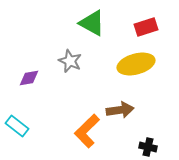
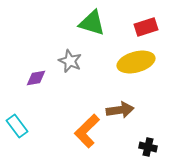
green triangle: rotated 12 degrees counterclockwise
yellow ellipse: moved 2 px up
purple diamond: moved 7 px right
cyan rectangle: rotated 15 degrees clockwise
